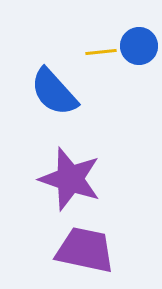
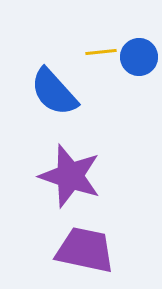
blue circle: moved 11 px down
purple star: moved 3 px up
